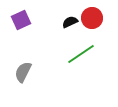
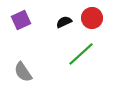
black semicircle: moved 6 px left
green line: rotated 8 degrees counterclockwise
gray semicircle: rotated 60 degrees counterclockwise
